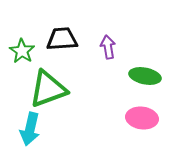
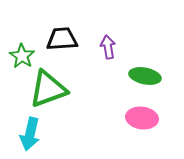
green star: moved 5 px down
cyan arrow: moved 5 px down
